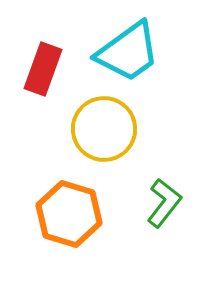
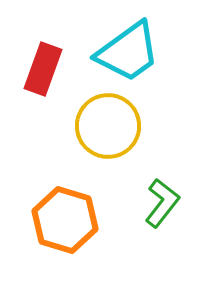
yellow circle: moved 4 px right, 3 px up
green L-shape: moved 2 px left
orange hexagon: moved 4 px left, 6 px down
